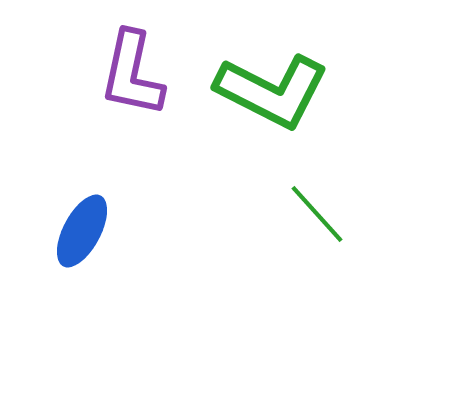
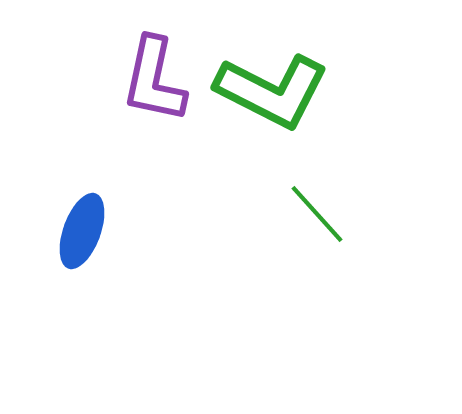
purple L-shape: moved 22 px right, 6 px down
blue ellipse: rotated 8 degrees counterclockwise
